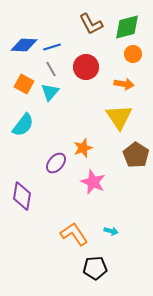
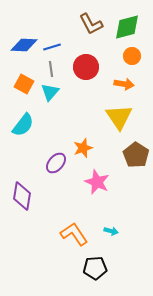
orange circle: moved 1 px left, 2 px down
gray line: rotated 21 degrees clockwise
pink star: moved 4 px right
